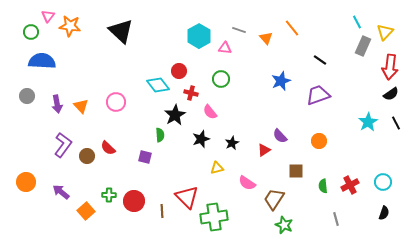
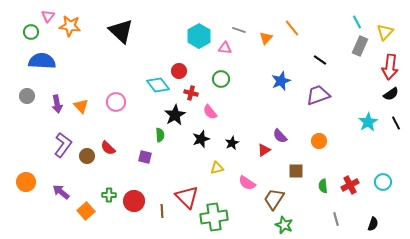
orange triangle at (266, 38): rotated 24 degrees clockwise
gray rectangle at (363, 46): moved 3 px left
black semicircle at (384, 213): moved 11 px left, 11 px down
